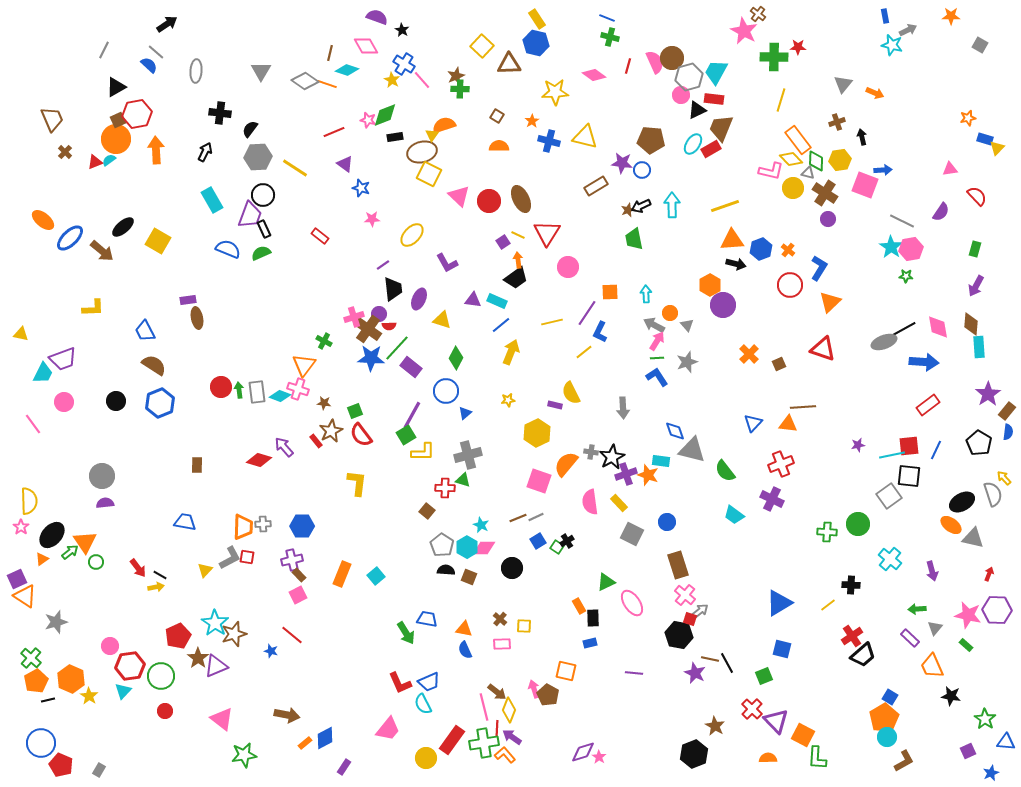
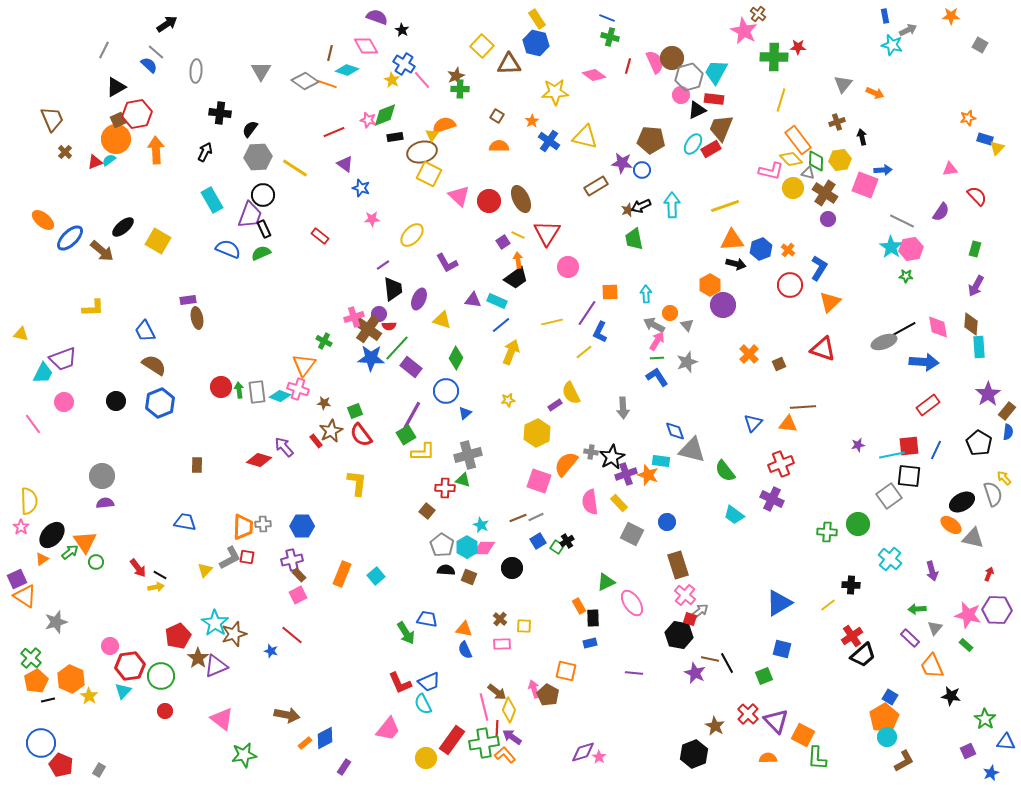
blue cross at (549, 141): rotated 20 degrees clockwise
purple rectangle at (555, 405): rotated 48 degrees counterclockwise
red cross at (752, 709): moved 4 px left, 5 px down
